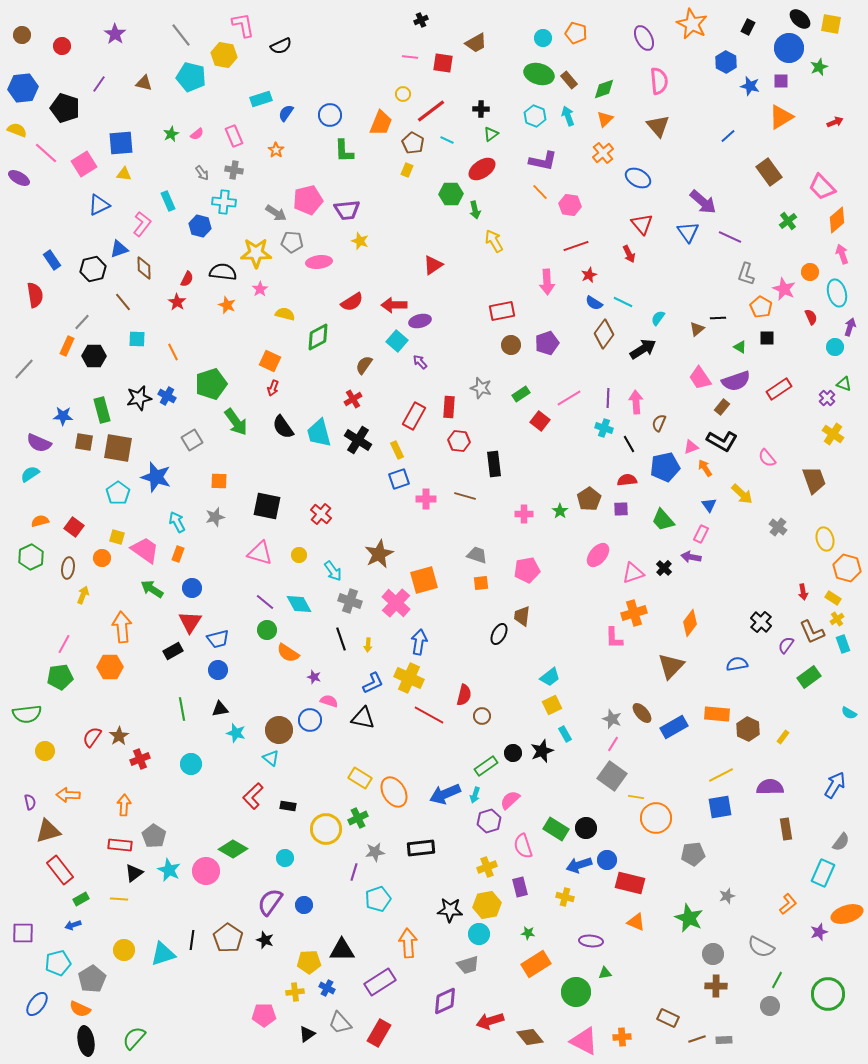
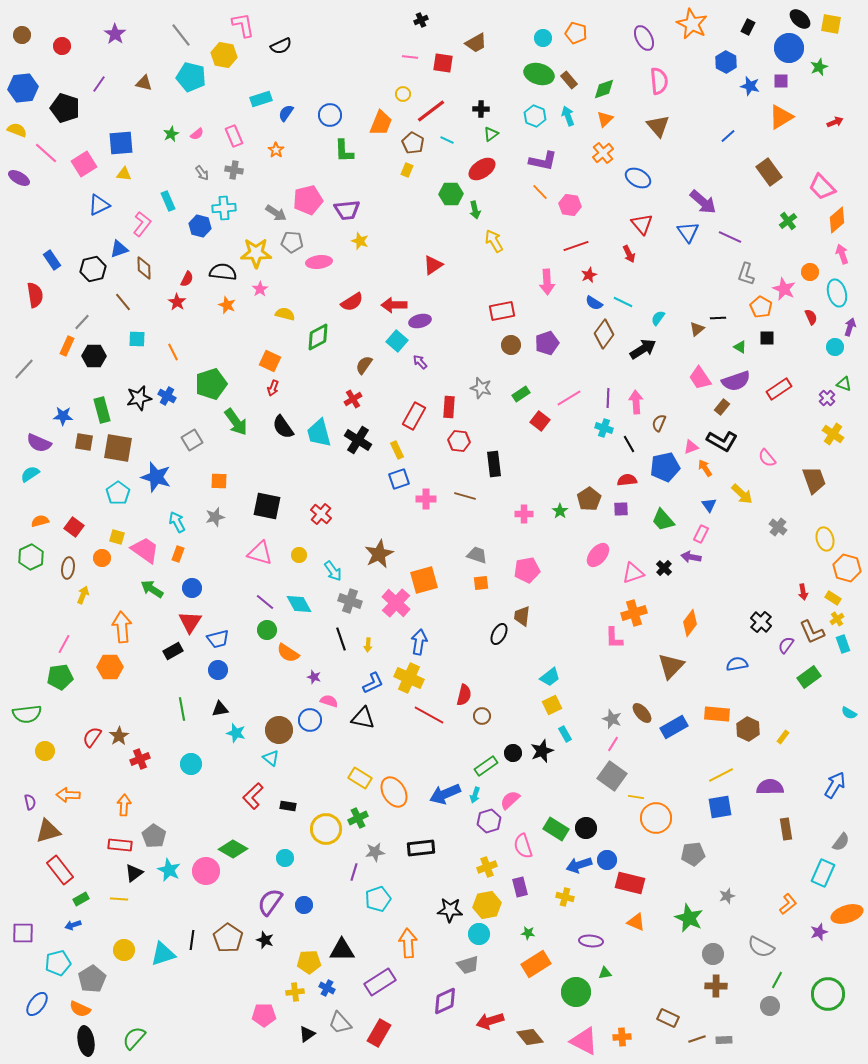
cyan cross at (224, 202): moved 6 px down; rotated 10 degrees counterclockwise
